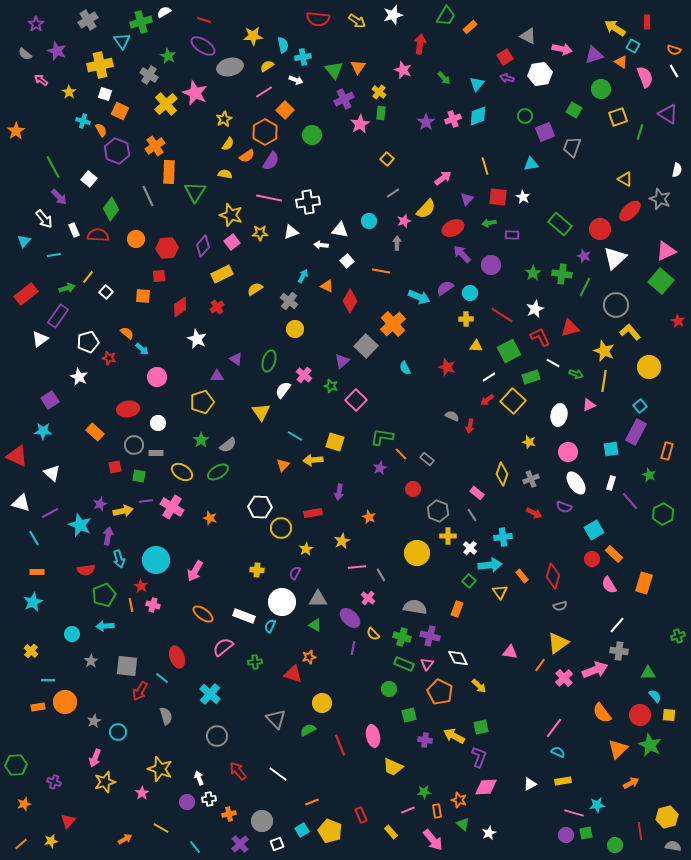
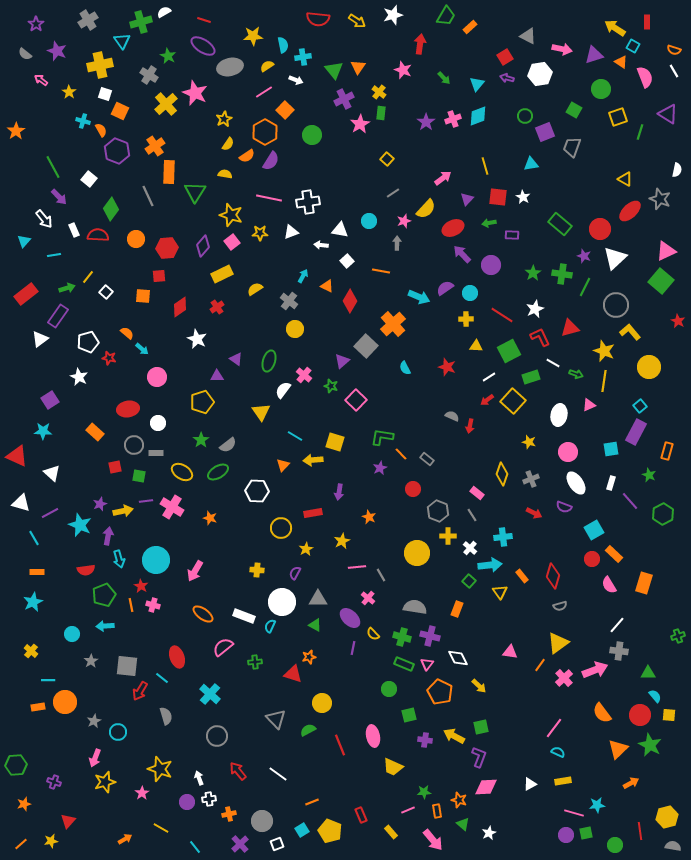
white hexagon at (260, 507): moved 3 px left, 16 px up
